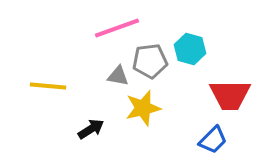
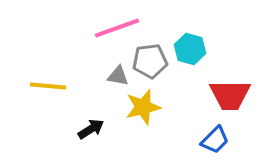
yellow star: moved 1 px up
blue trapezoid: moved 2 px right
